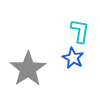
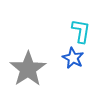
cyan L-shape: moved 1 px right
